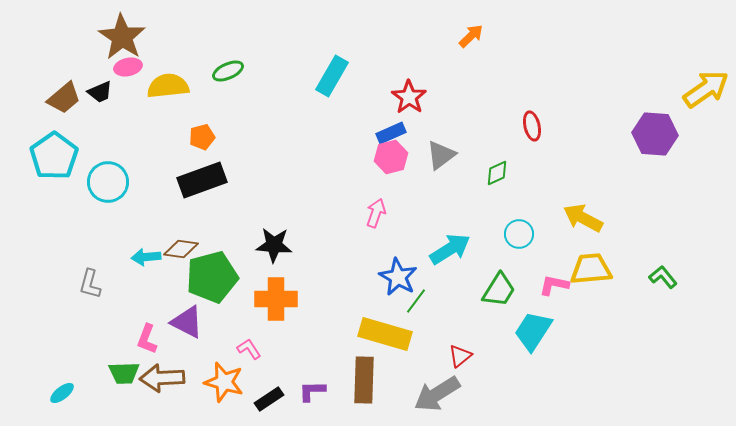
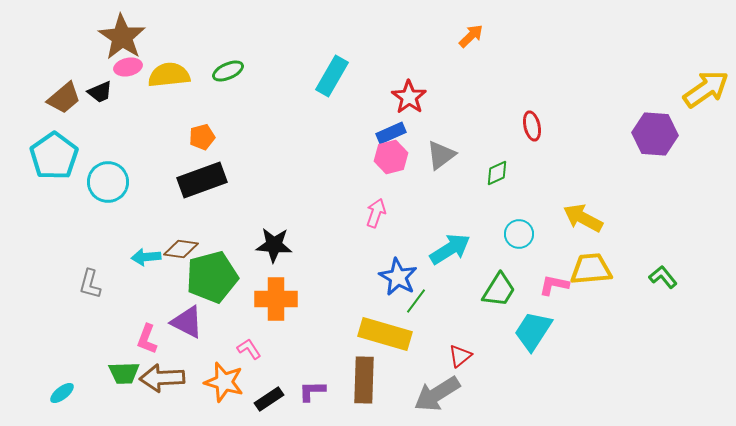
yellow semicircle at (168, 86): moved 1 px right, 11 px up
